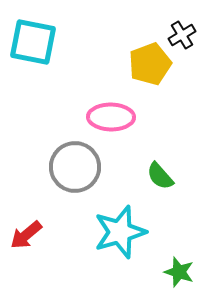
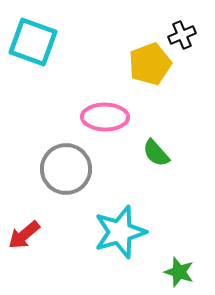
black cross: rotated 8 degrees clockwise
cyan square: rotated 9 degrees clockwise
pink ellipse: moved 6 px left
gray circle: moved 9 px left, 2 px down
green semicircle: moved 4 px left, 23 px up
red arrow: moved 2 px left
